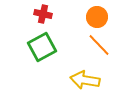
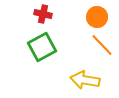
orange line: moved 3 px right
